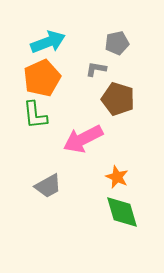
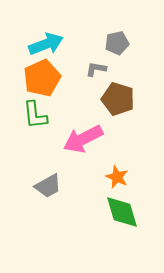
cyan arrow: moved 2 px left, 2 px down
